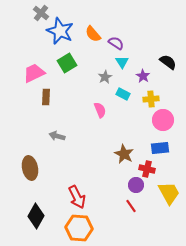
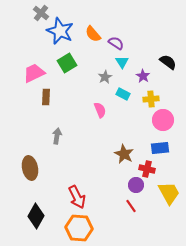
gray arrow: rotated 84 degrees clockwise
